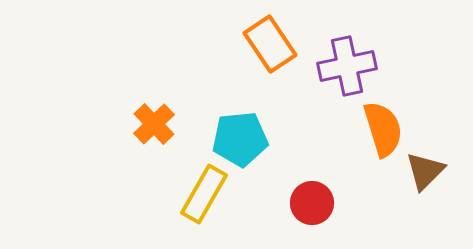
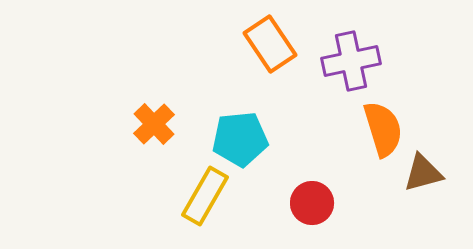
purple cross: moved 4 px right, 5 px up
brown triangle: moved 2 px left, 2 px down; rotated 30 degrees clockwise
yellow rectangle: moved 1 px right, 2 px down
